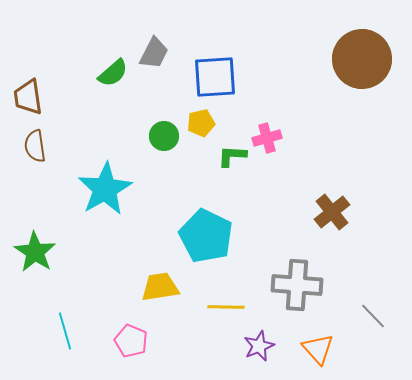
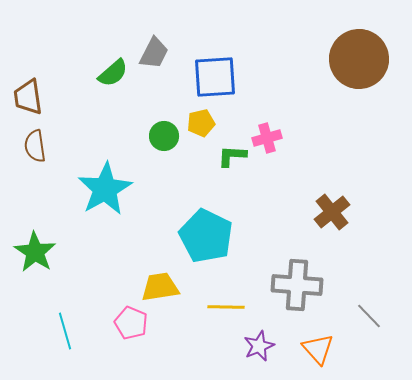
brown circle: moved 3 px left
gray line: moved 4 px left
pink pentagon: moved 18 px up
